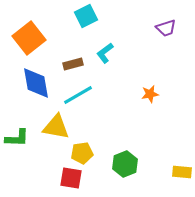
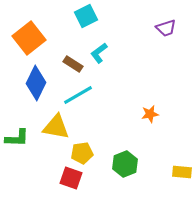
cyan L-shape: moved 6 px left
brown rectangle: rotated 48 degrees clockwise
blue diamond: rotated 36 degrees clockwise
orange star: moved 20 px down
red square: rotated 10 degrees clockwise
